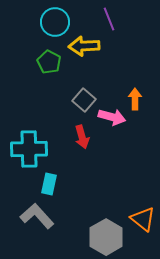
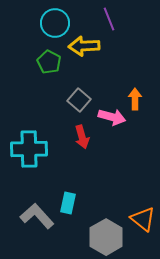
cyan circle: moved 1 px down
gray square: moved 5 px left
cyan rectangle: moved 19 px right, 19 px down
